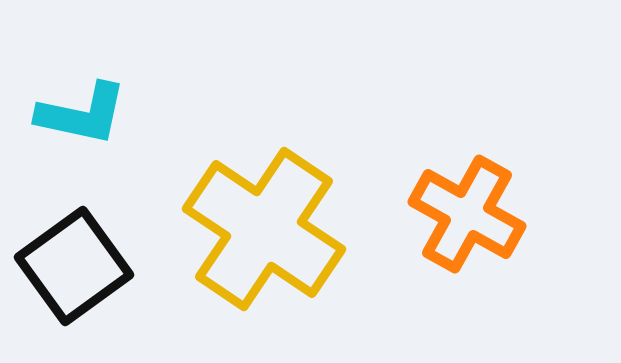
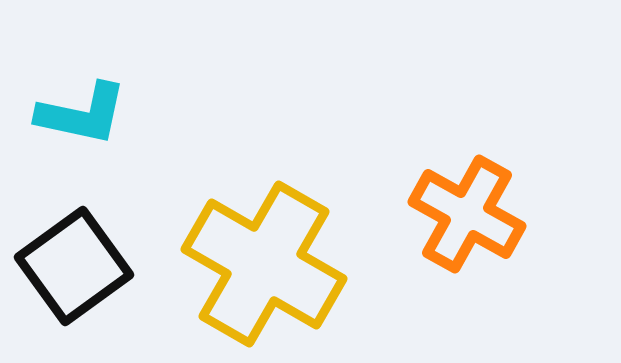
yellow cross: moved 35 px down; rotated 4 degrees counterclockwise
